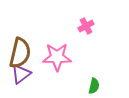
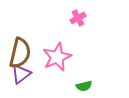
pink cross: moved 8 px left, 8 px up
pink star: rotated 24 degrees counterclockwise
green semicircle: moved 10 px left; rotated 63 degrees clockwise
